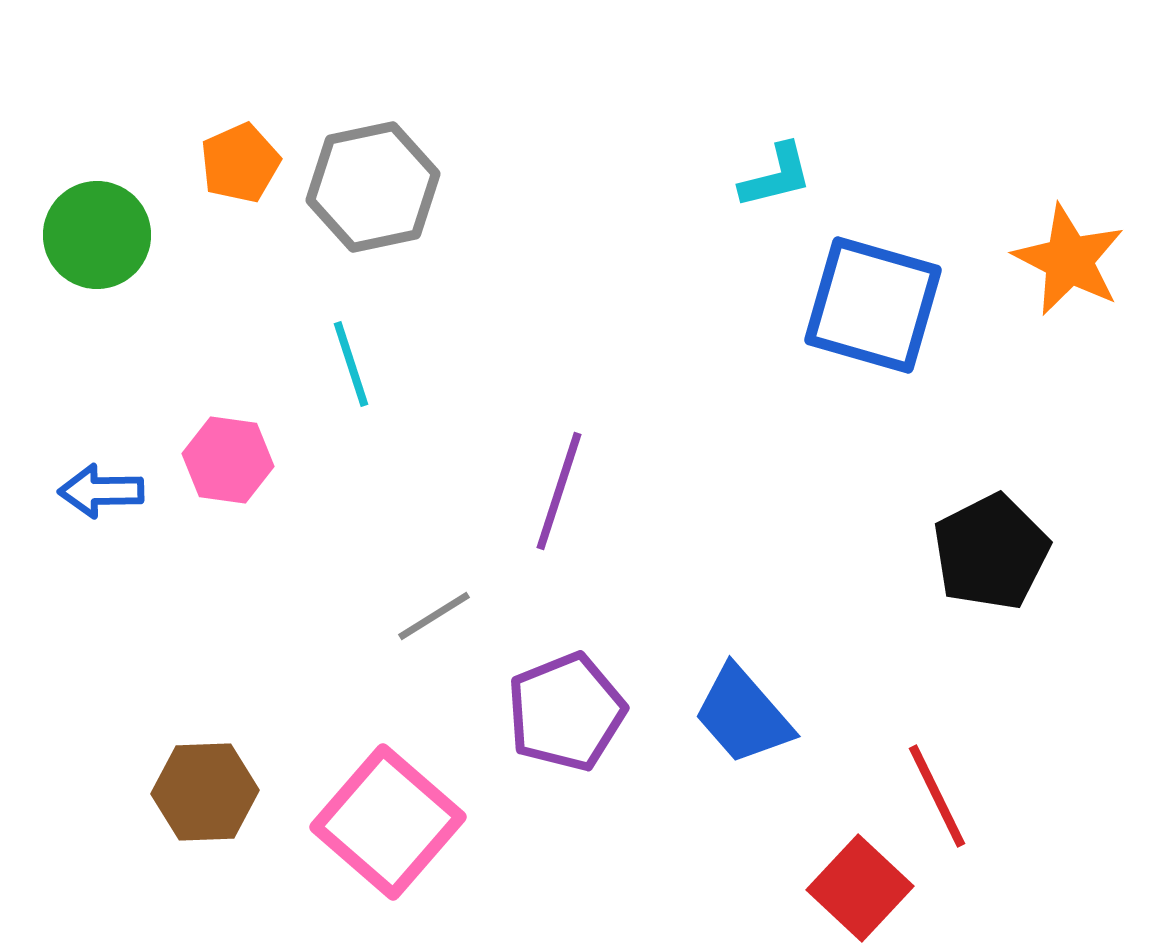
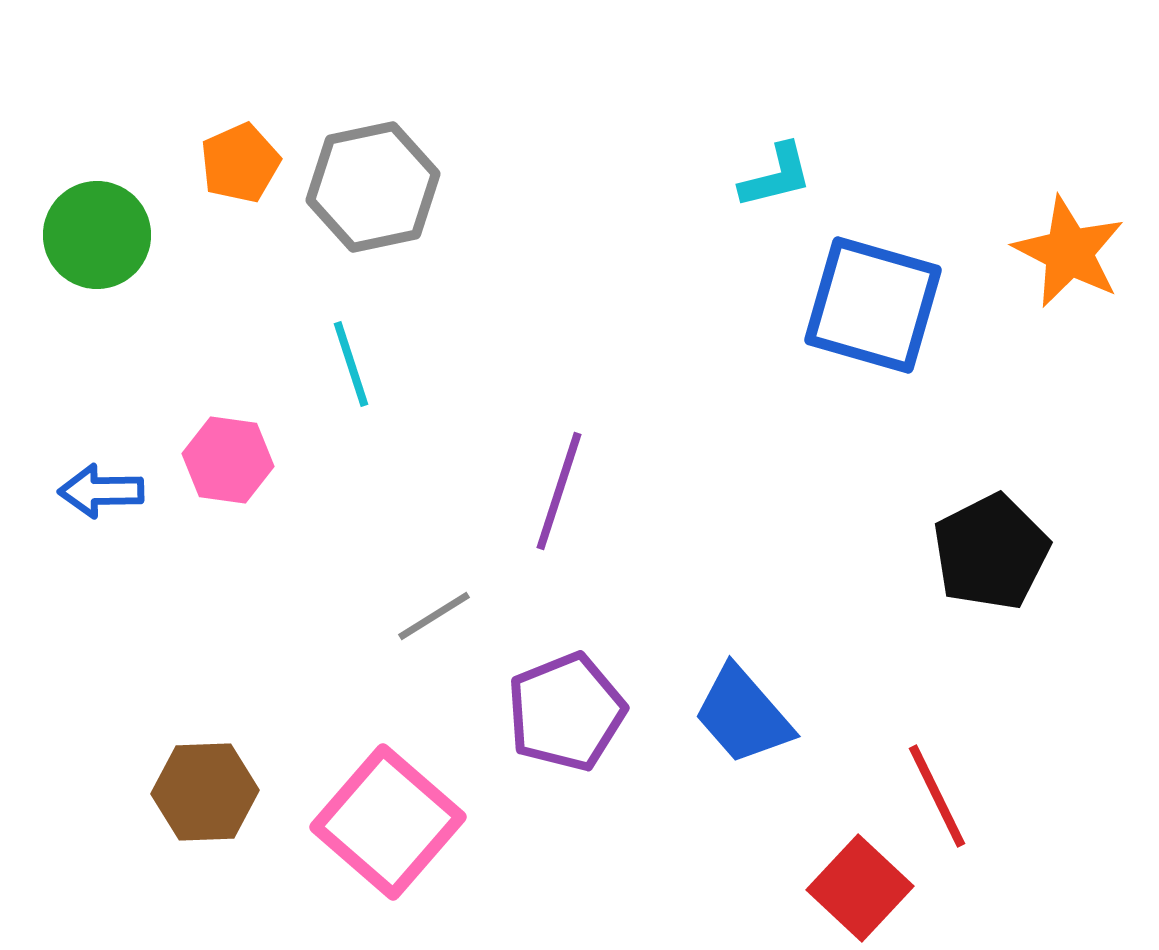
orange star: moved 8 px up
